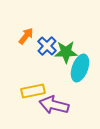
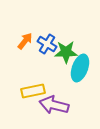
orange arrow: moved 1 px left, 5 px down
blue cross: moved 2 px up; rotated 12 degrees counterclockwise
